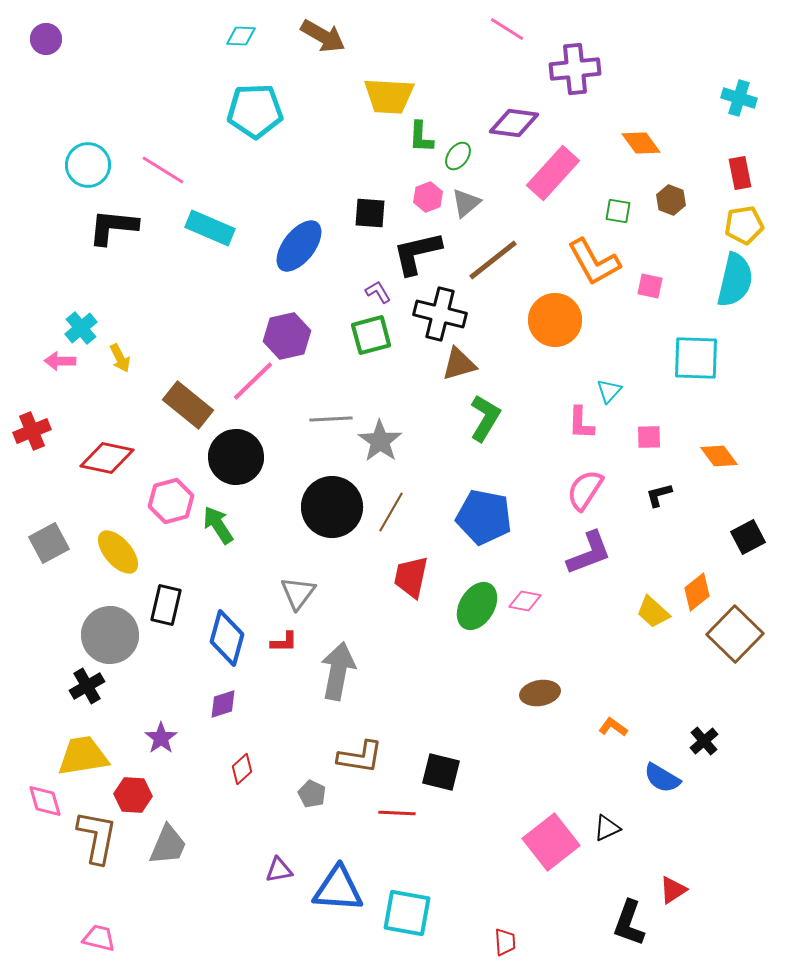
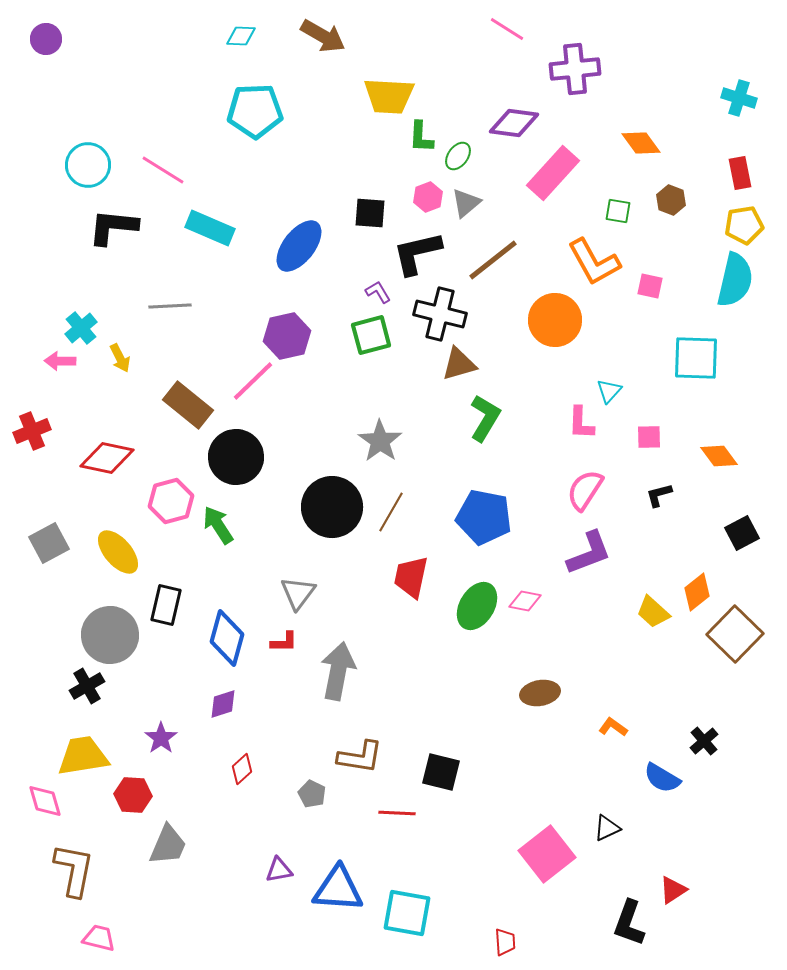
gray line at (331, 419): moved 161 px left, 113 px up
black square at (748, 537): moved 6 px left, 4 px up
brown L-shape at (97, 837): moved 23 px left, 33 px down
pink square at (551, 842): moved 4 px left, 12 px down
